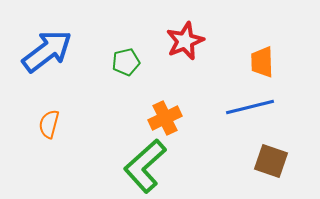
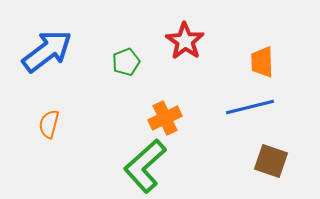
red star: rotated 15 degrees counterclockwise
green pentagon: rotated 8 degrees counterclockwise
